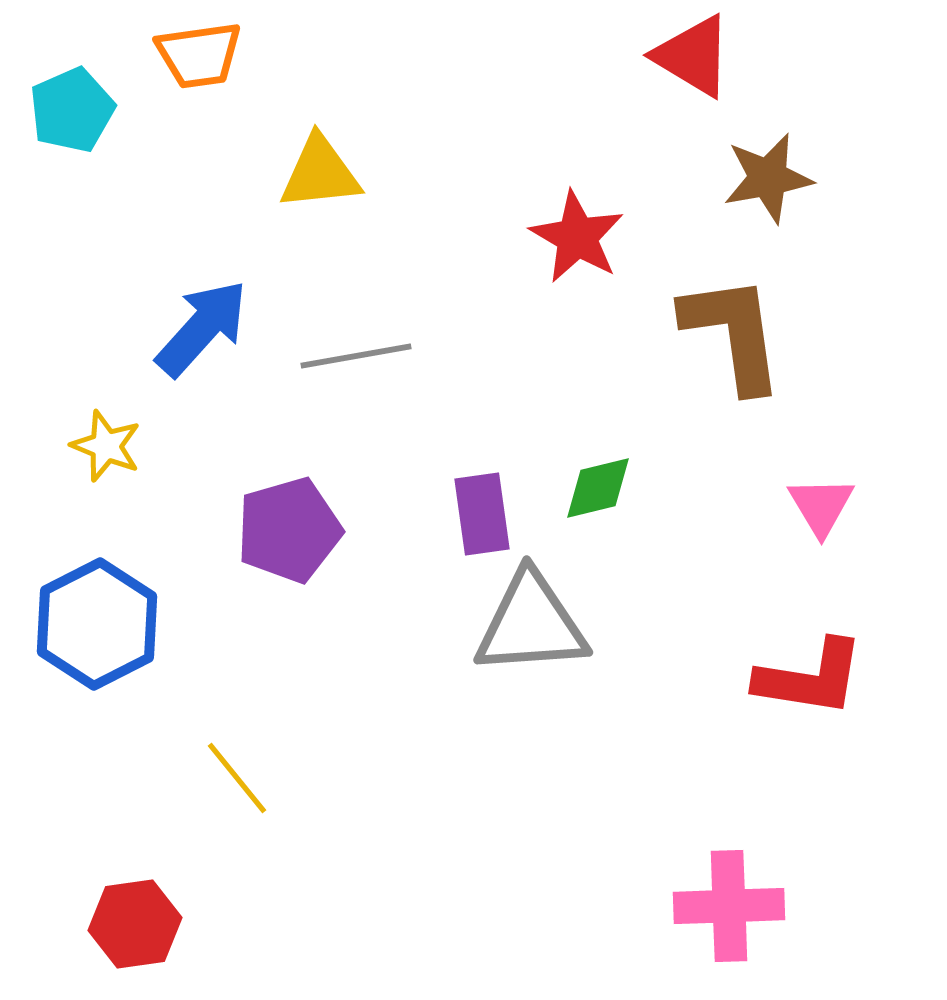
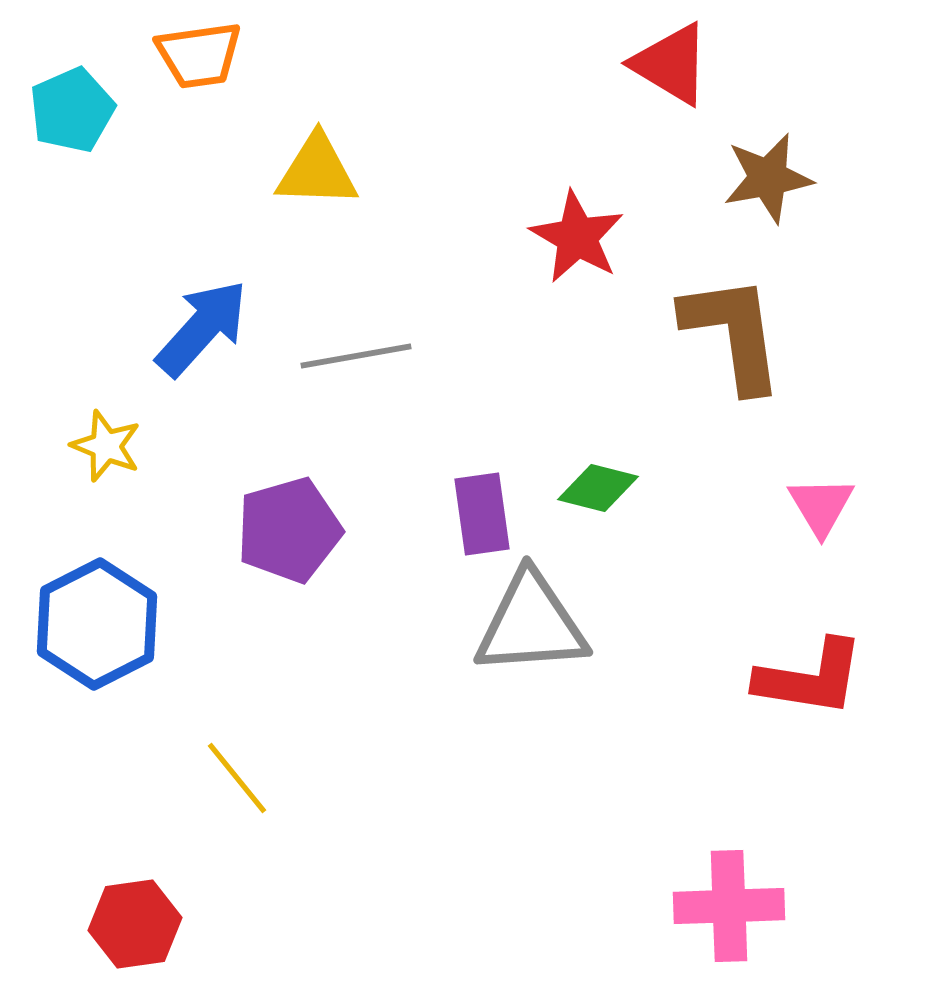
red triangle: moved 22 px left, 8 px down
yellow triangle: moved 3 px left, 2 px up; rotated 8 degrees clockwise
green diamond: rotated 28 degrees clockwise
